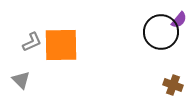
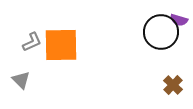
purple semicircle: rotated 66 degrees clockwise
brown cross: rotated 24 degrees clockwise
